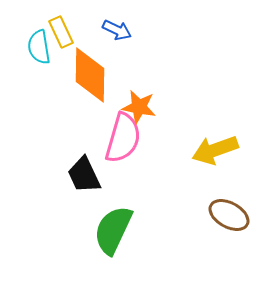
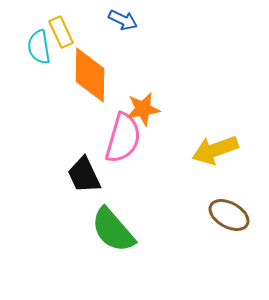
blue arrow: moved 6 px right, 10 px up
orange star: moved 4 px right, 2 px down; rotated 20 degrees counterclockwise
green semicircle: rotated 66 degrees counterclockwise
